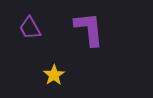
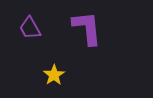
purple L-shape: moved 2 px left, 1 px up
